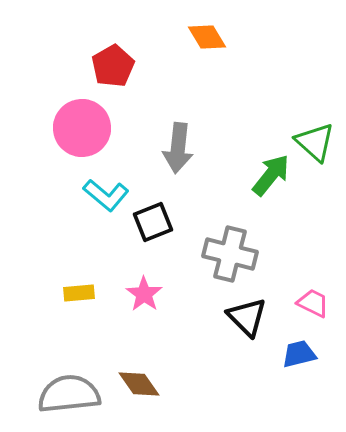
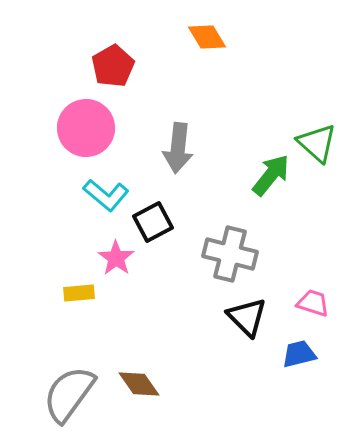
pink circle: moved 4 px right
green triangle: moved 2 px right, 1 px down
black square: rotated 6 degrees counterclockwise
pink star: moved 28 px left, 36 px up
pink trapezoid: rotated 8 degrees counterclockwise
gray semicircle: rotated 48 degrees counterclockwise
